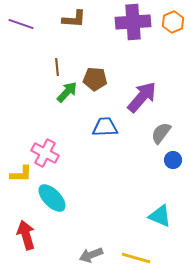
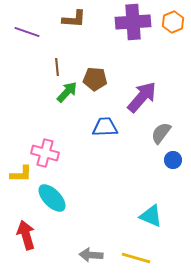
purple line: moved 6 px right, 8 px down
pink cross: rotated 12 degrees counterclockwise
cyan triangle: moved 9 px left
gray arrow: rotated 25 degrees clockwise
